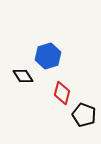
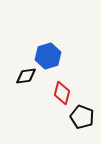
black diamond: moved 3 px right; rotated 65 degrees counterclockwise
black pentagon: moved 2 px left, 2 px down
